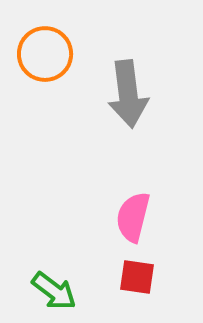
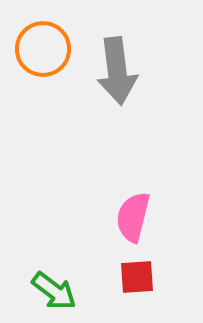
orange circle: moved 2 px left, 5 px up
gray arrow: moved 11 px left, 23 px up
red square: rotated 12 degrees counterclockwise
